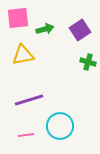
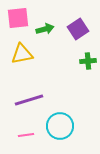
purple square: moved 2 px left, 1 px up
yellow triangle: moved 1 px left, 1 px up
green cross: moved 1 px up; rotated 21 degrees counterclockwise
